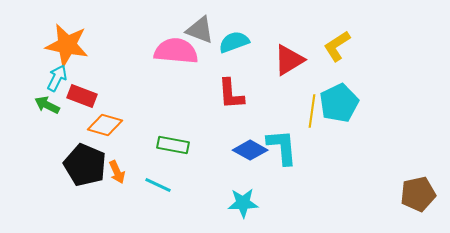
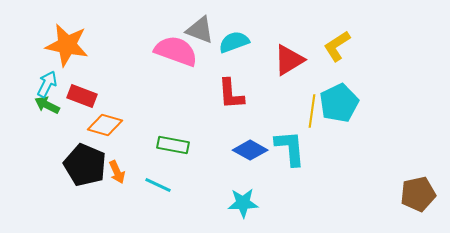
pink semicircle: rotated 15 degrees clockwise
cyan arrow: moved 10 px left, 6 px down
cyan L-shape: moved 8 px right, 1 px down
